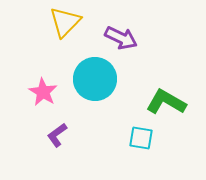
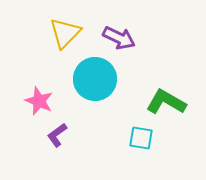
yellow triangle: moved 11 px down
purple arrow: moved 2 px left
pink star: moved 4 px left, 9 px down; rotated 8 degrees counterclockwise
